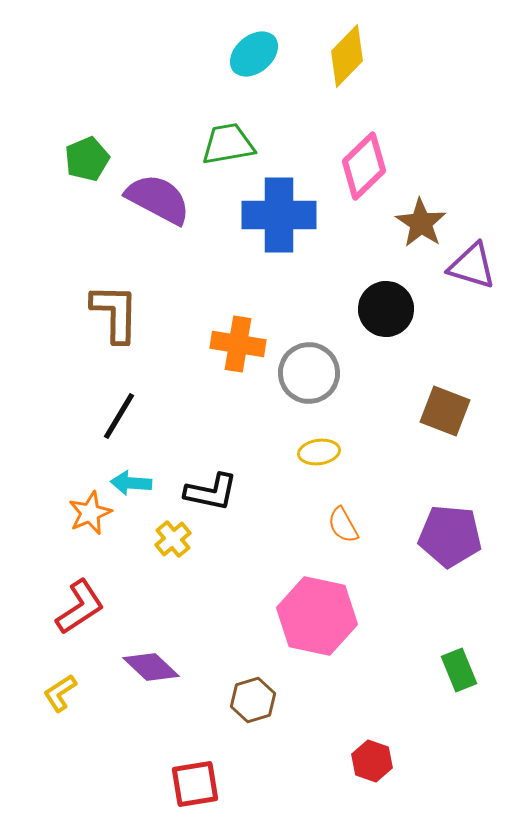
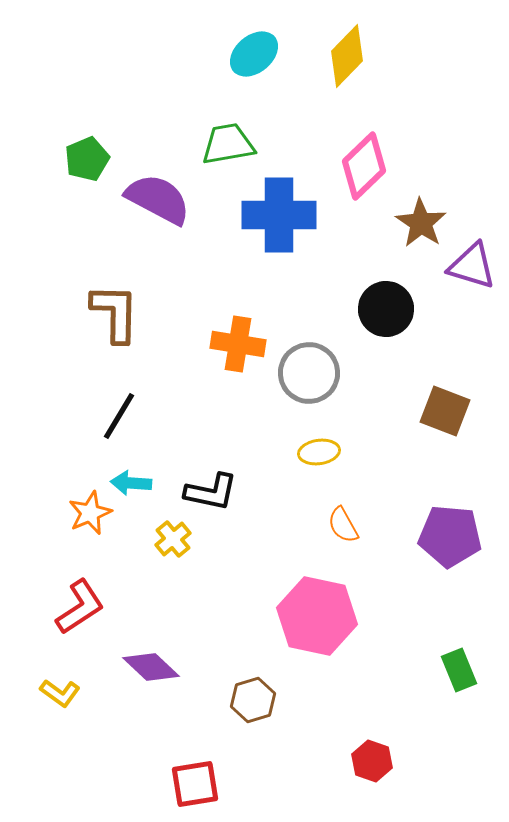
yellow L-shape: rotated 111 degrees counterclockwise
